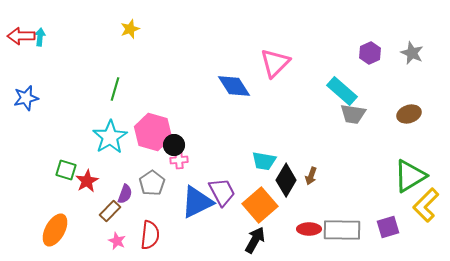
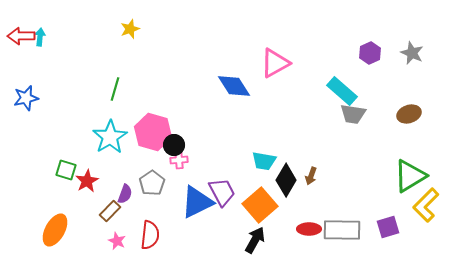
pink triangle: rotated 16 degrees clockwise
